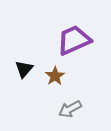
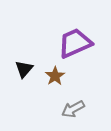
purple trapezoid: moved 1 px right, 3 px down
gray arrow: moved 3 px right
